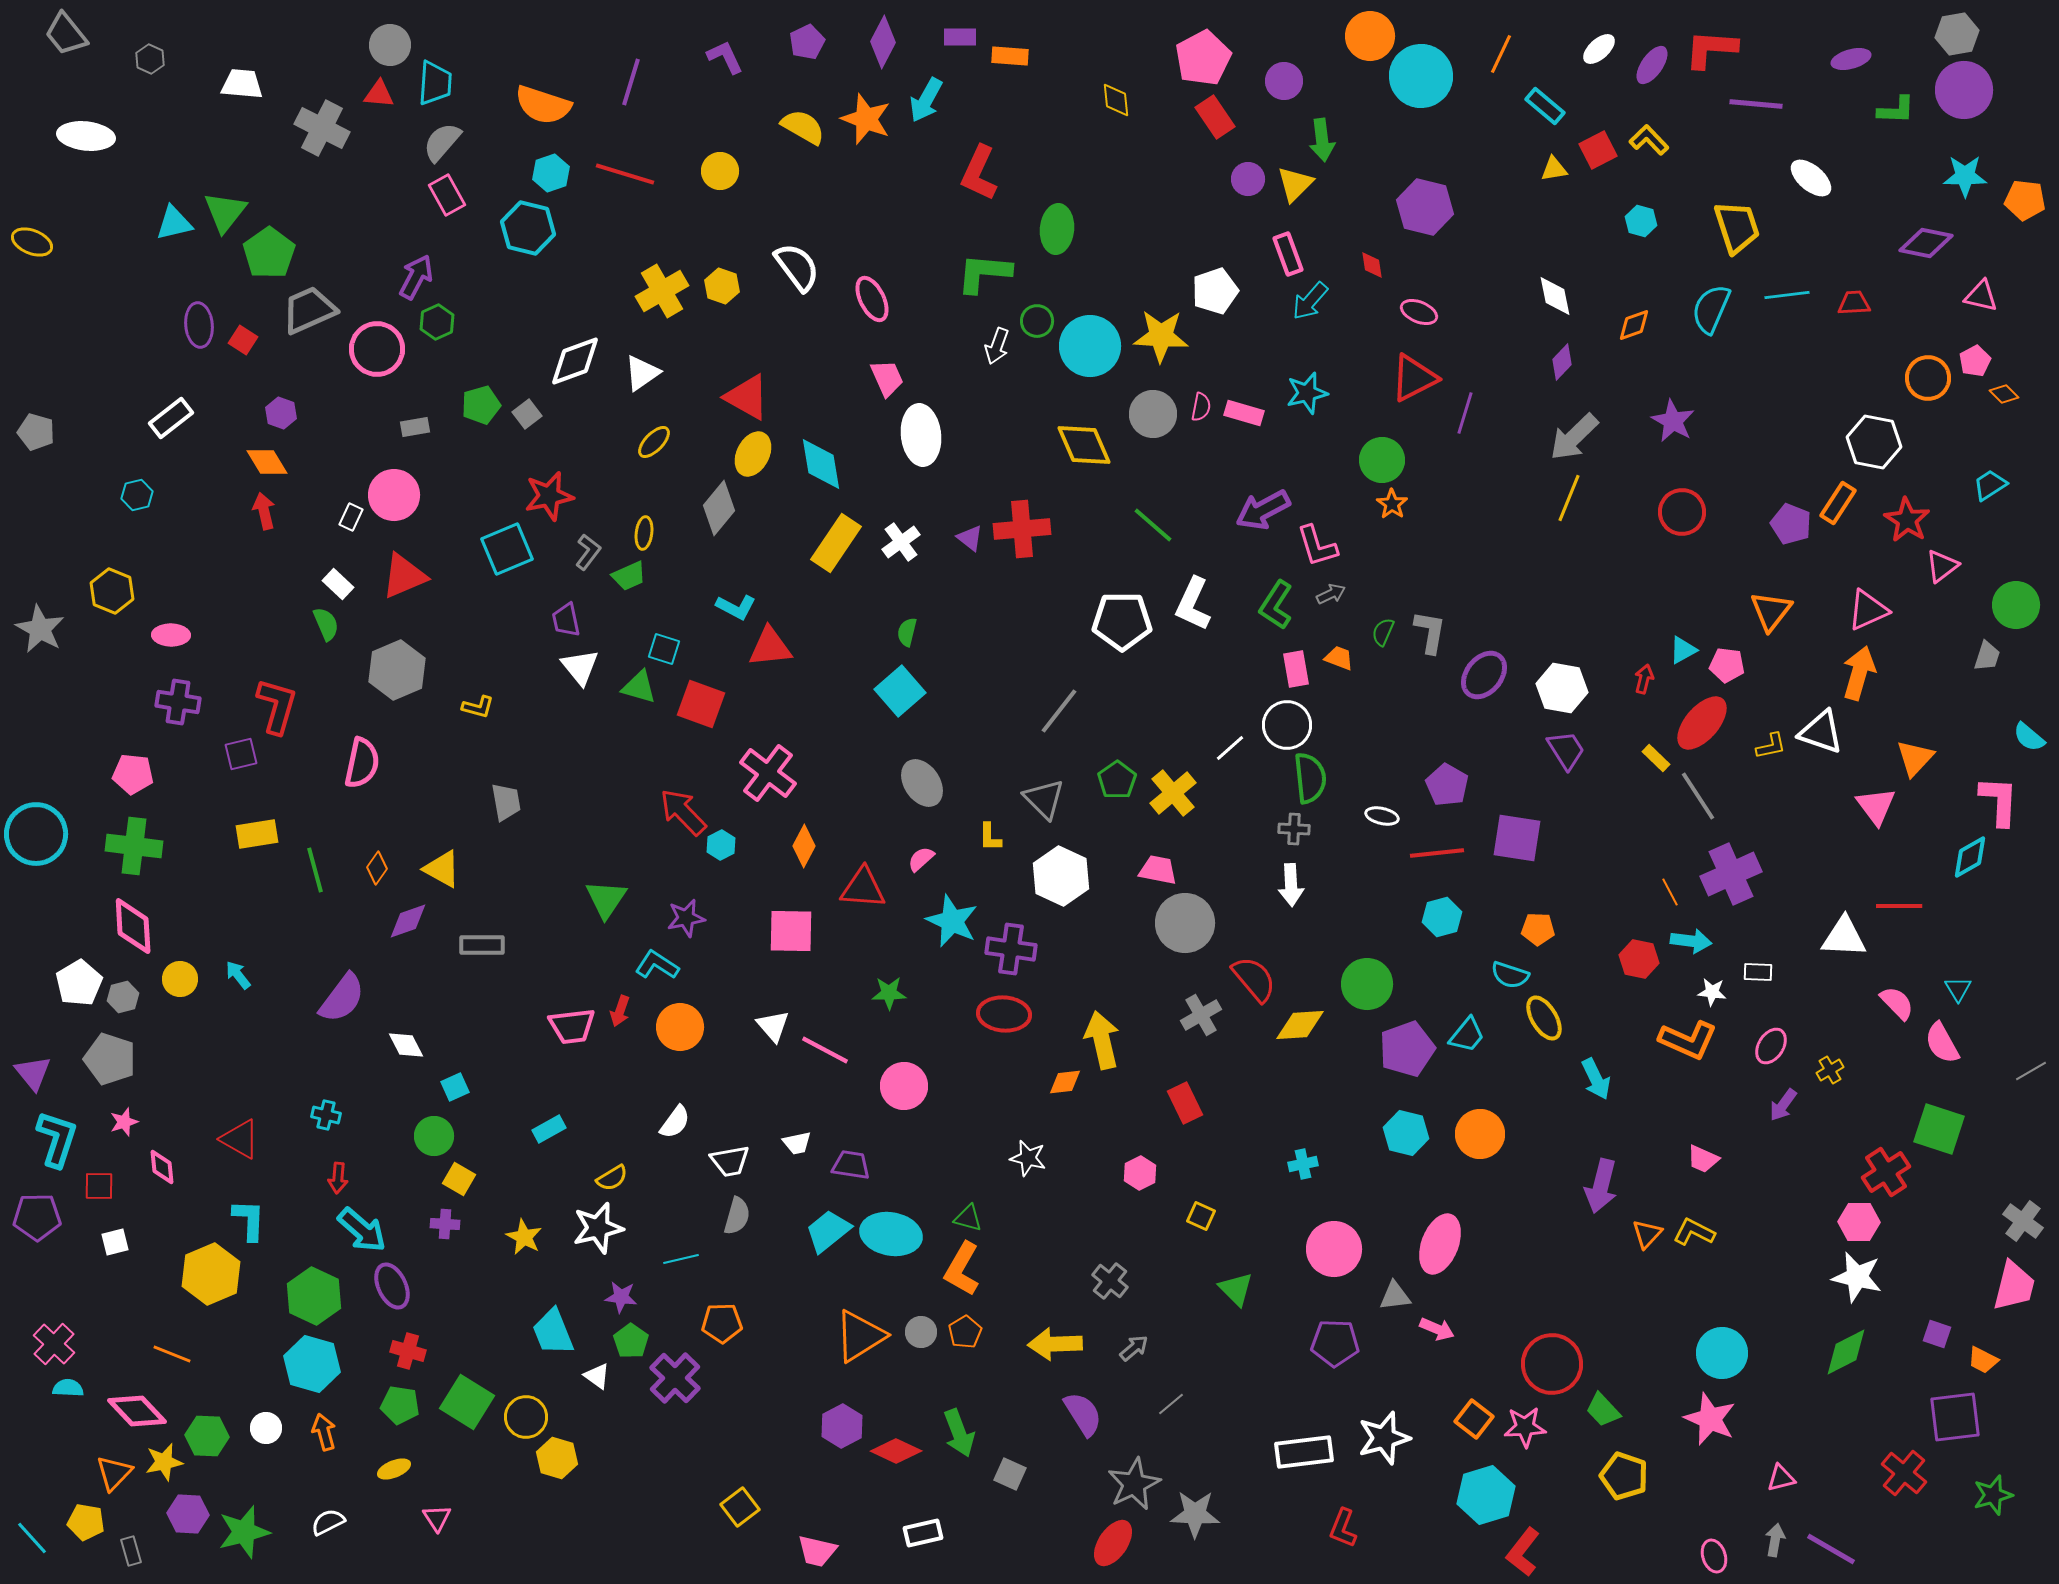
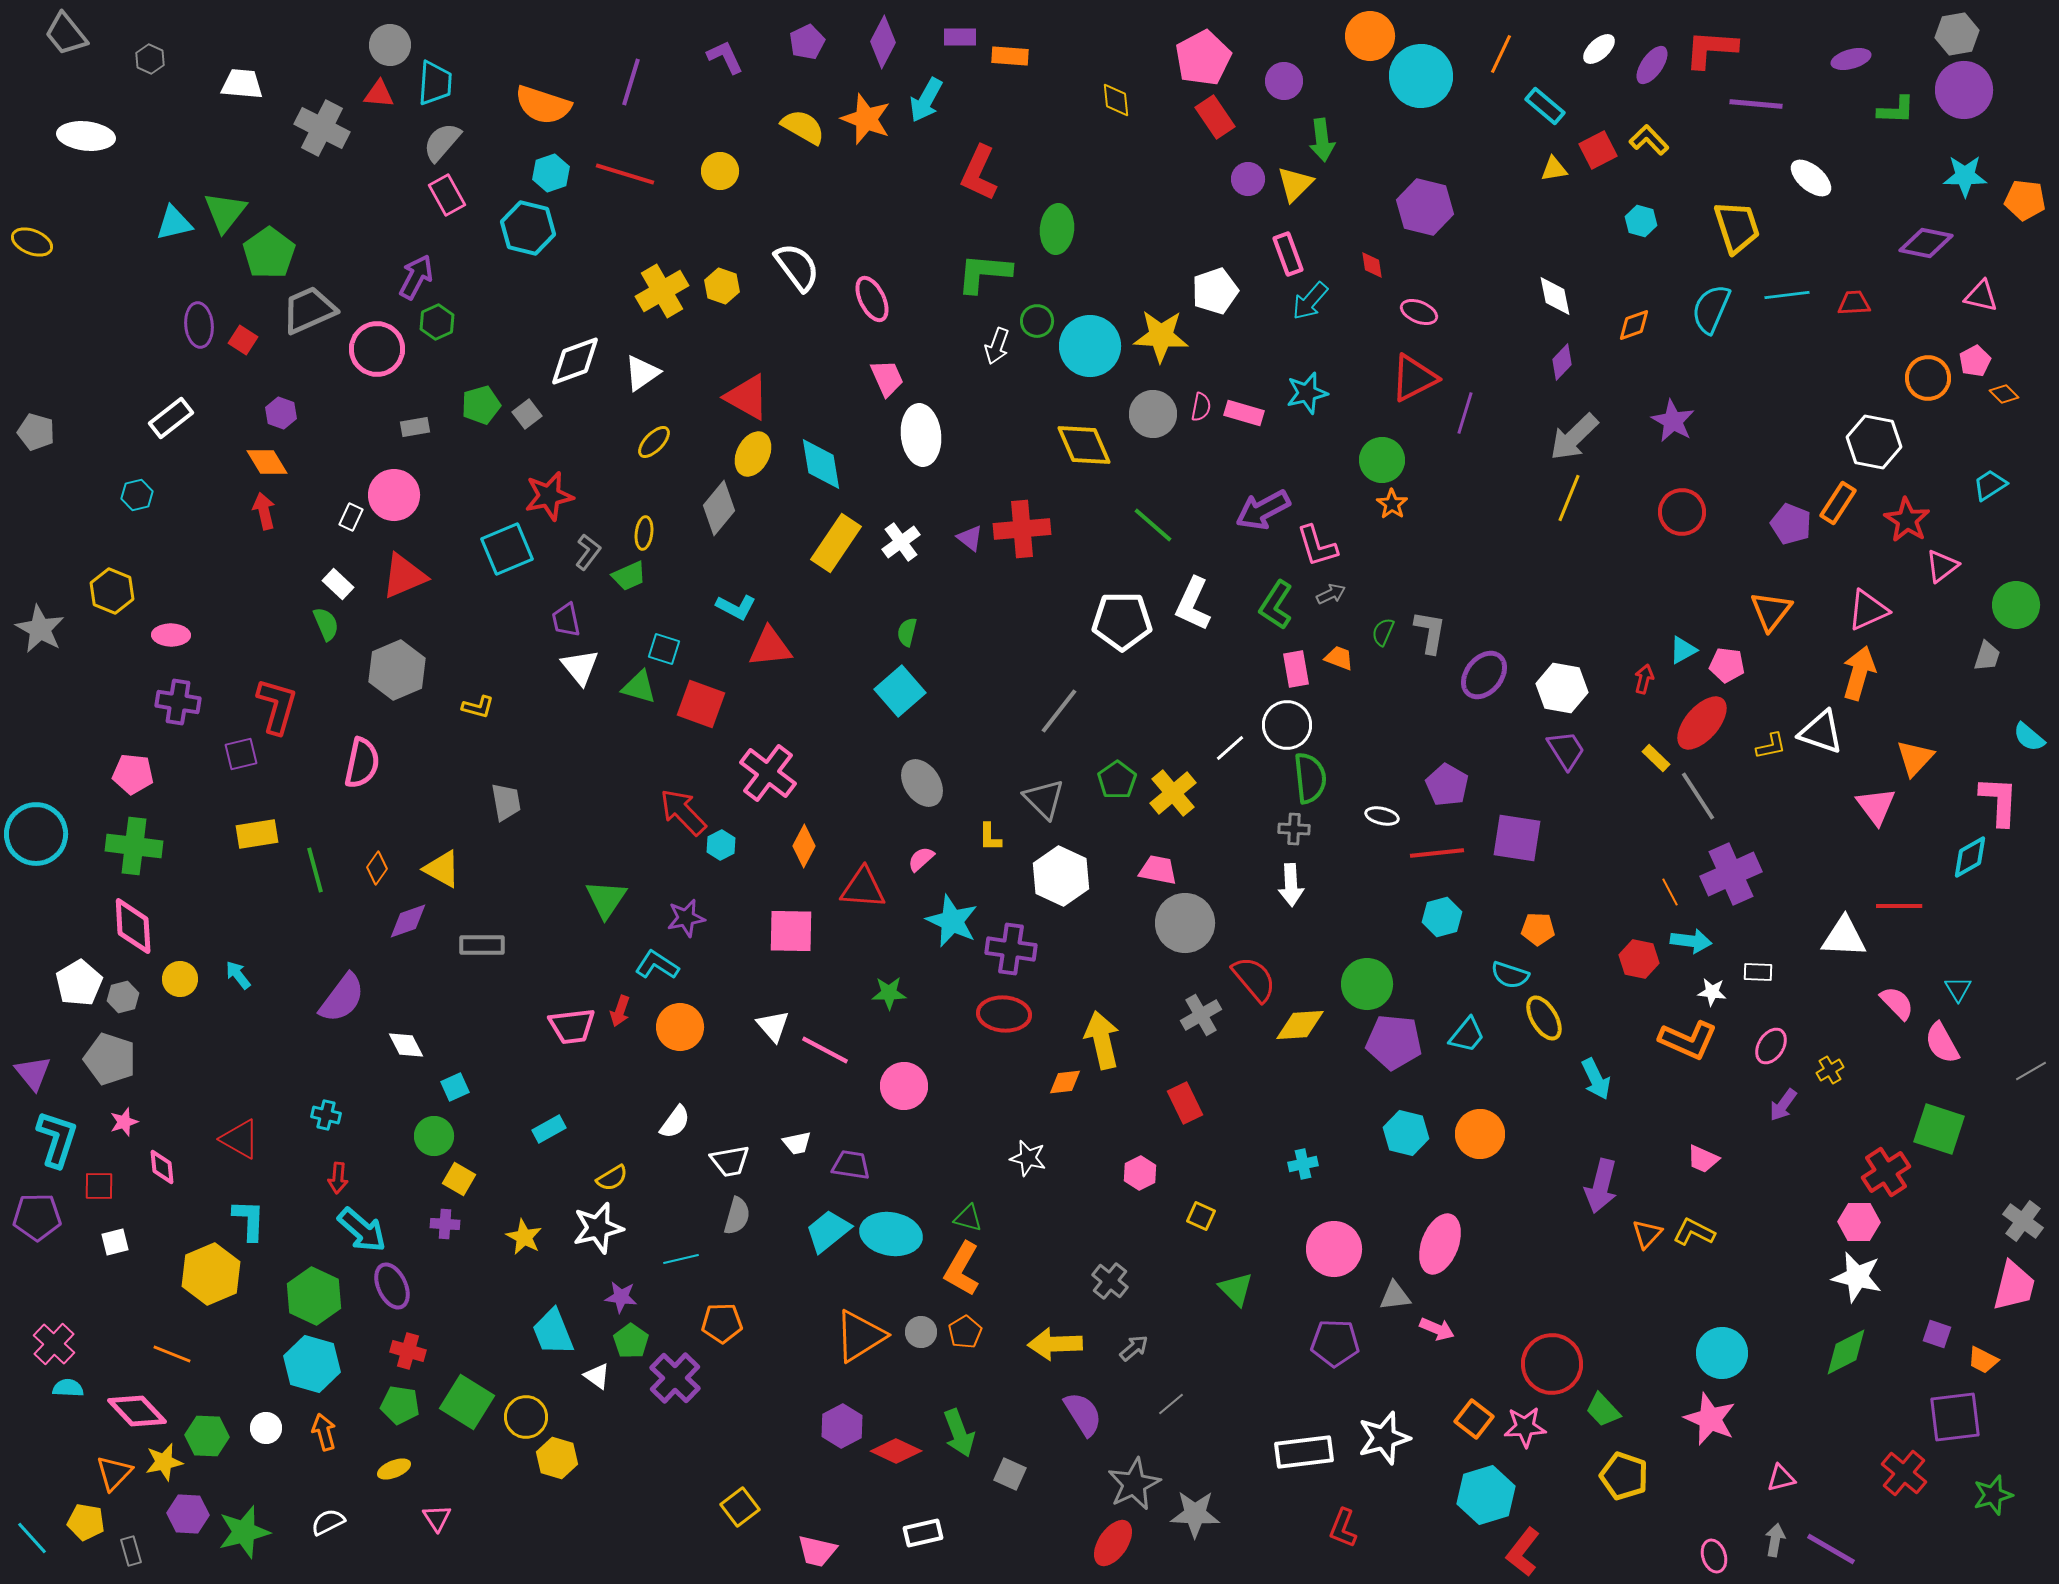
purple pentagon at (1407, 1049): moved 13 px left, 7 px up; rotated 26 degrees clockwise
